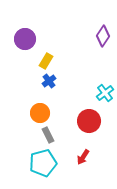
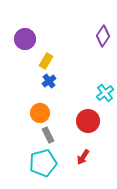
red circle: moved 1 px left
